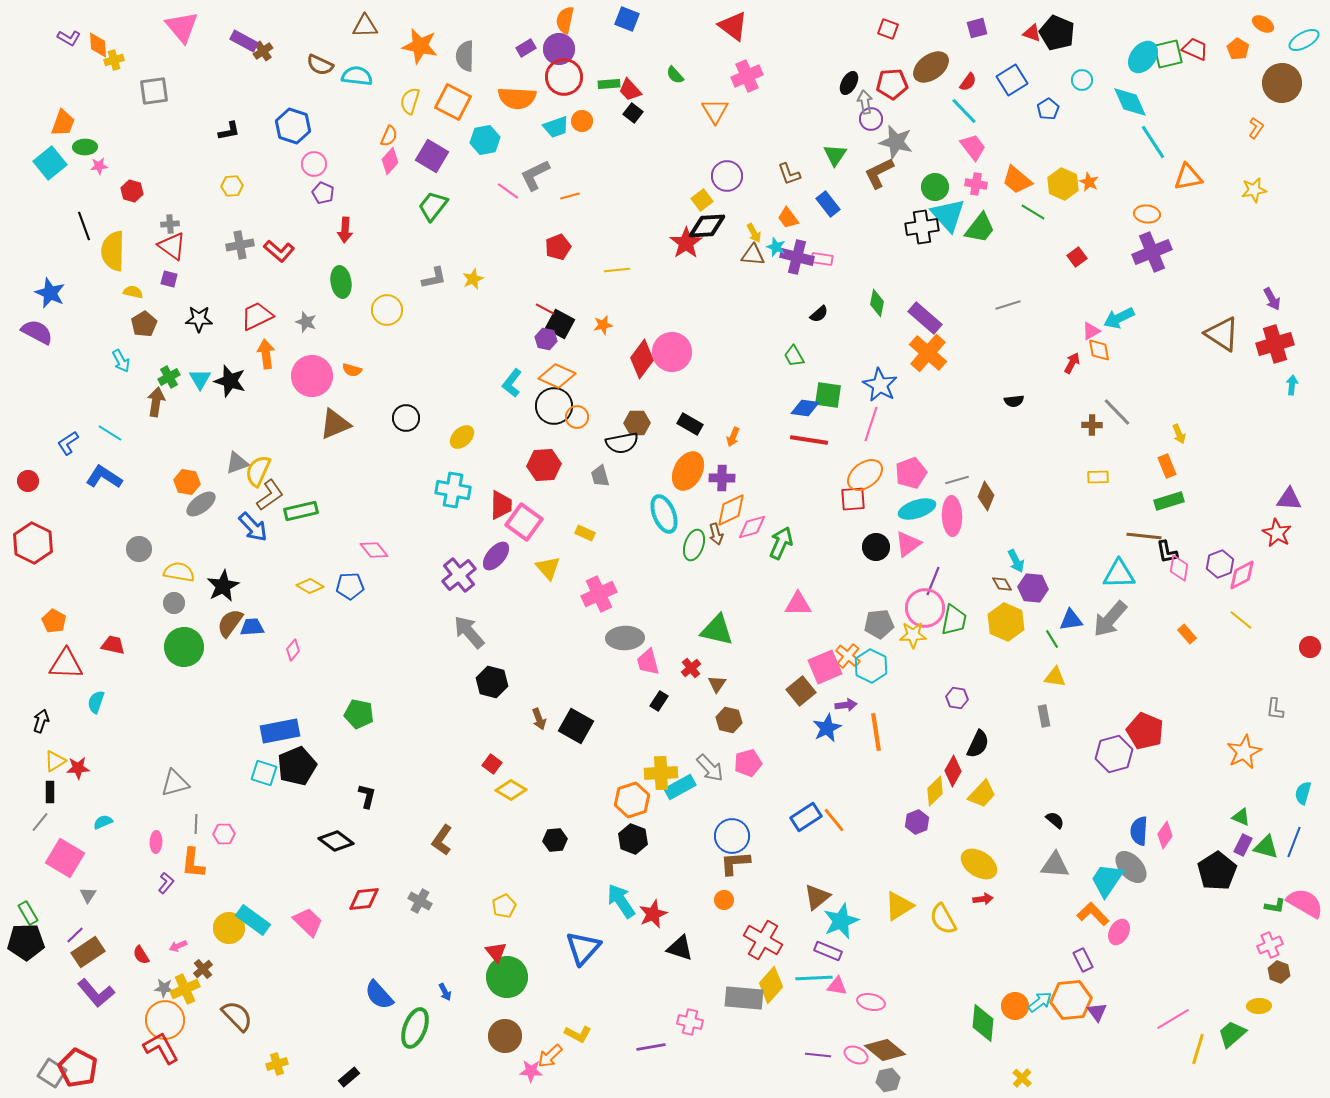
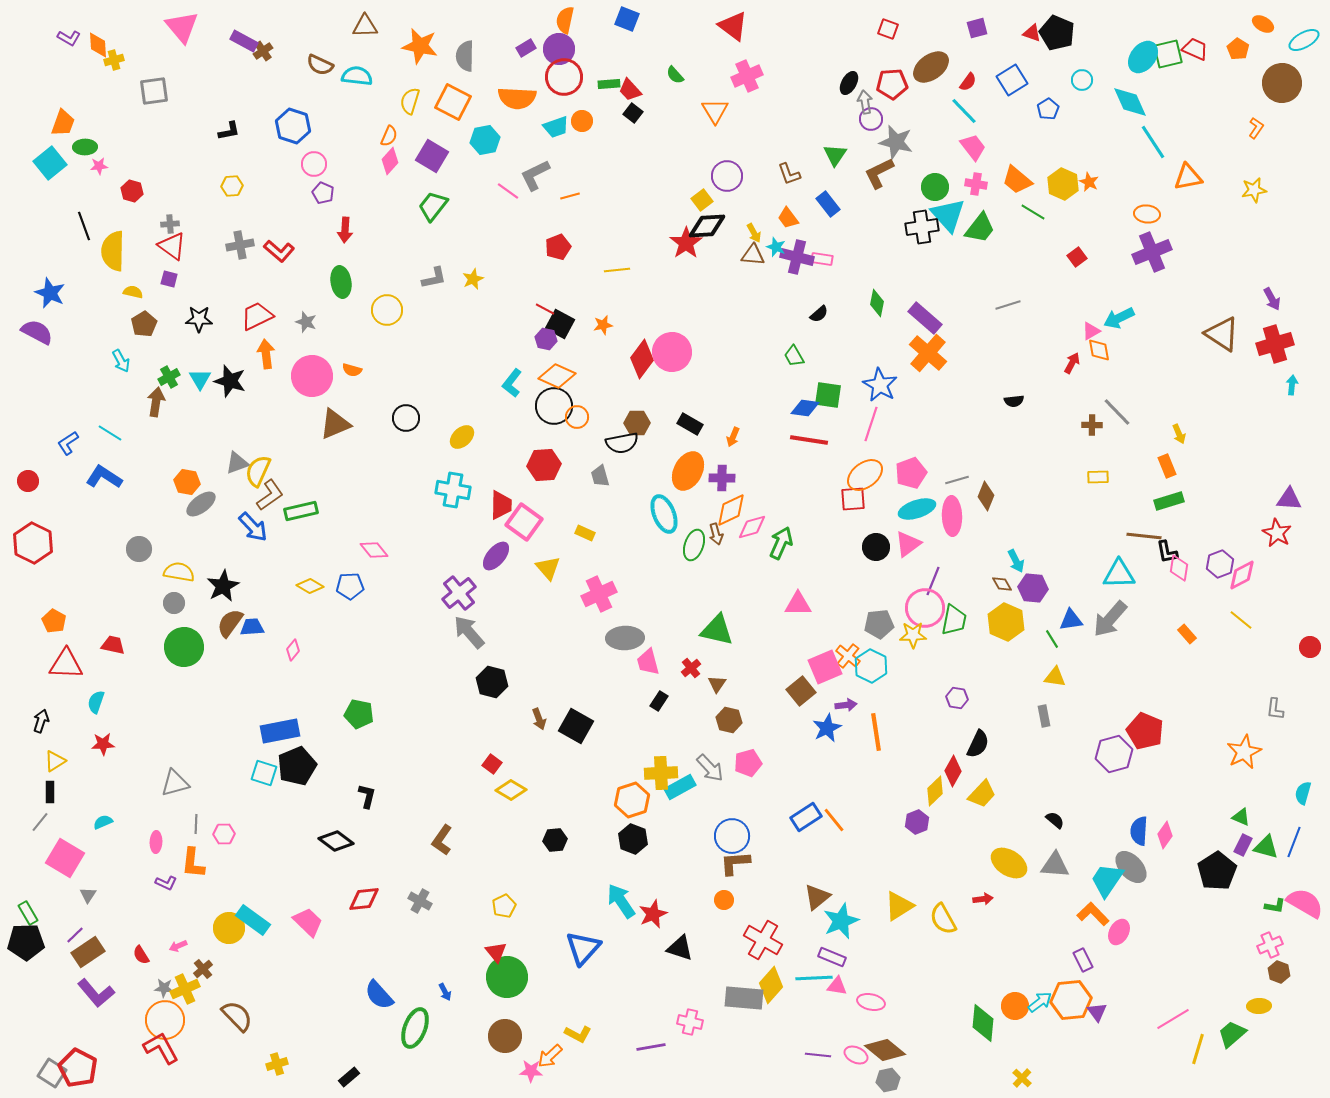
purple cross at (459, 575): moved 18 px down
red star at (78, 768): moved 25 px right, 24 px up
yellow ellipse at (979, 864): moved 30 px right, 1 px up
purple L-shape at (166, 883): rotated 75 degrees clockwise
purple rectangle at (828, 951): moved 4 px right, 6 px down
